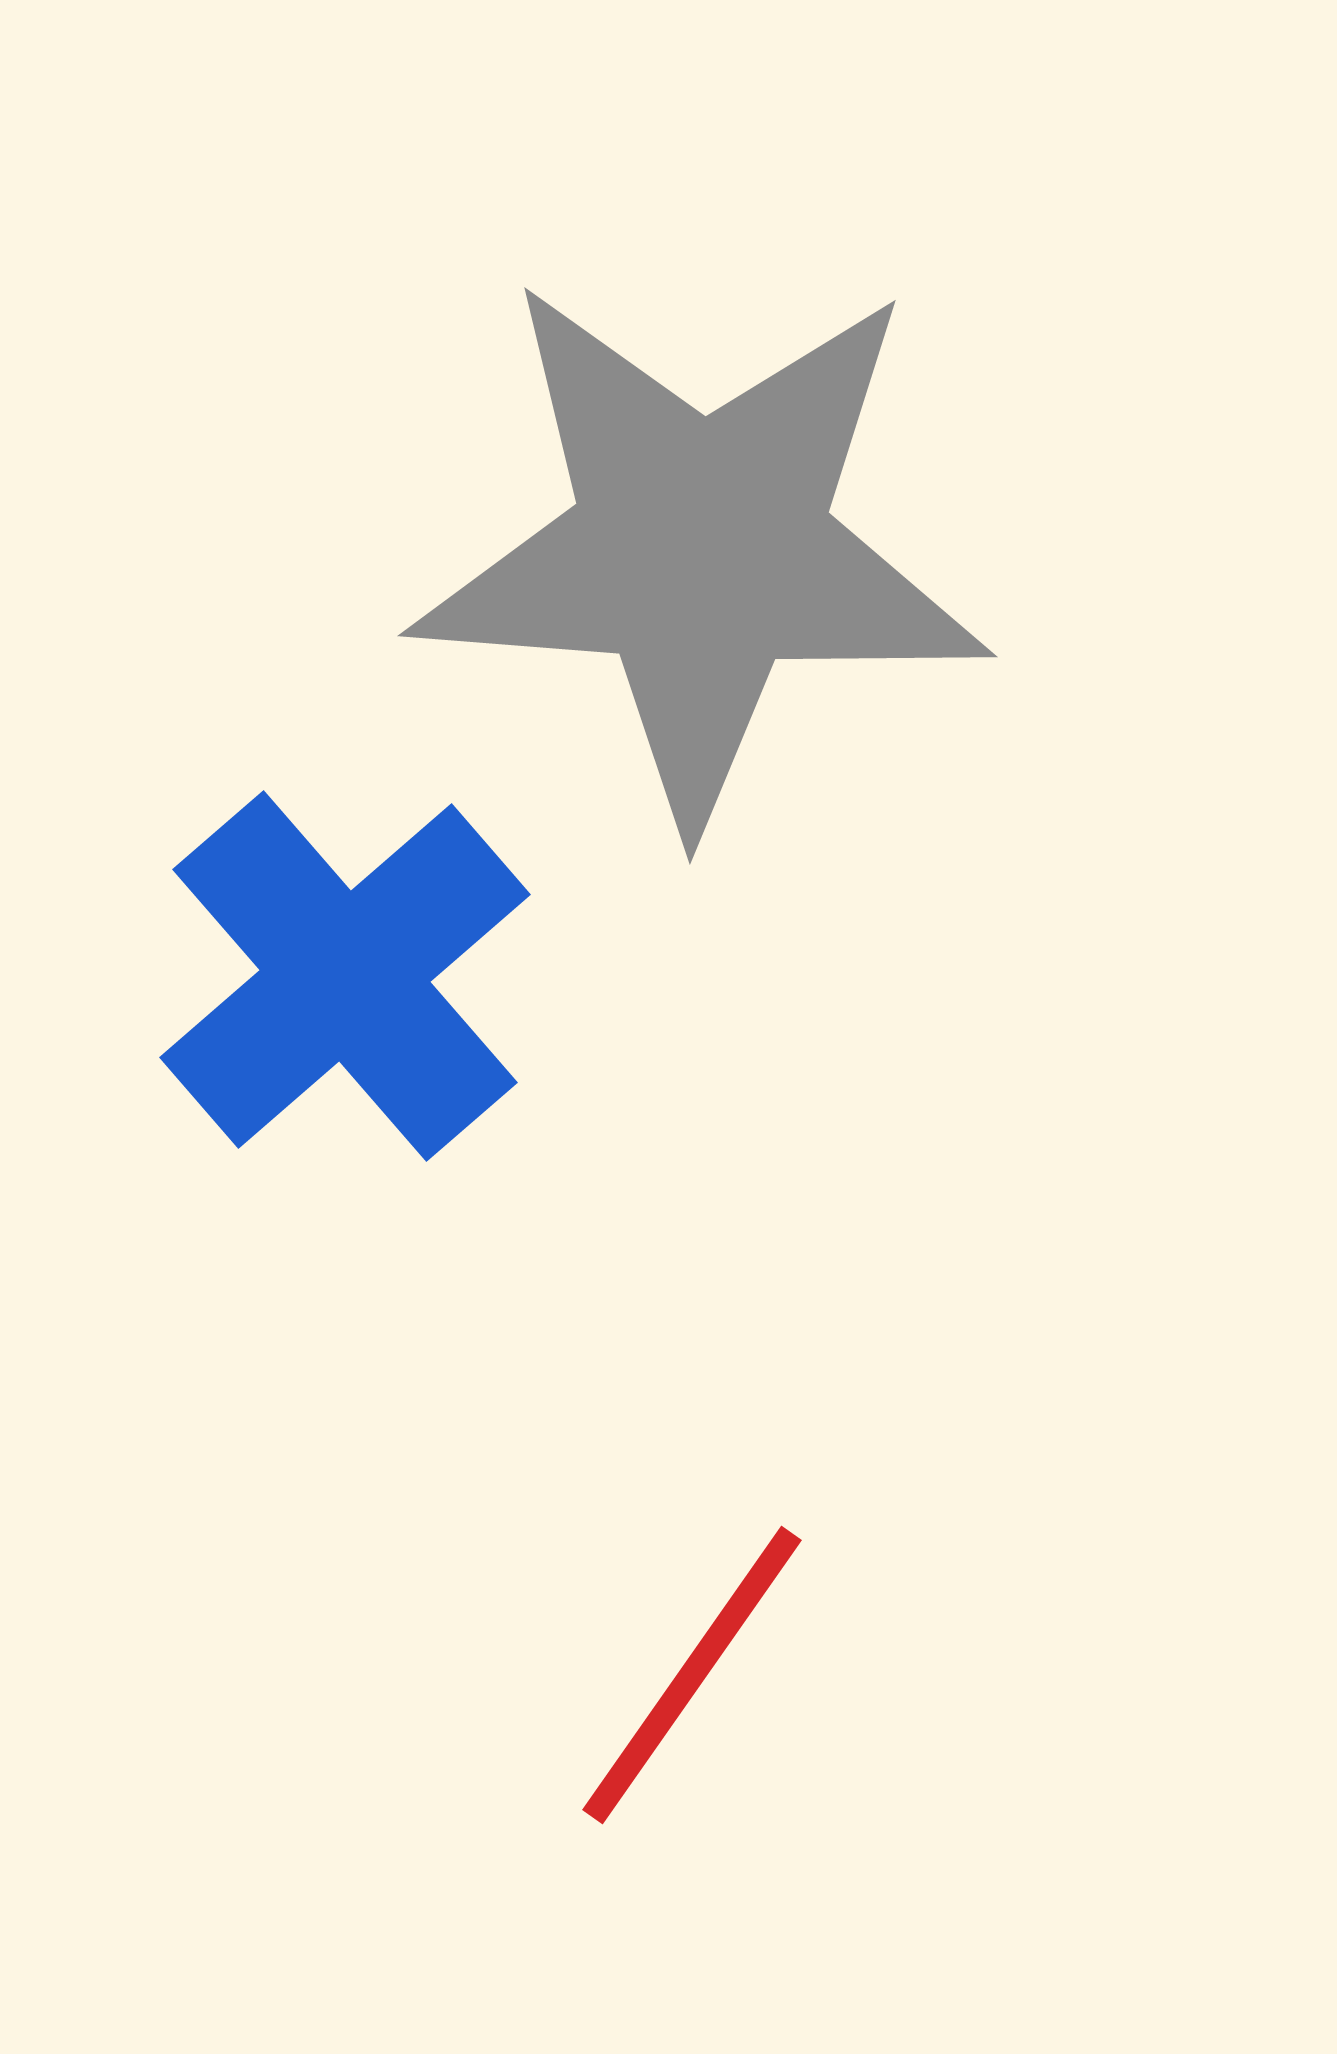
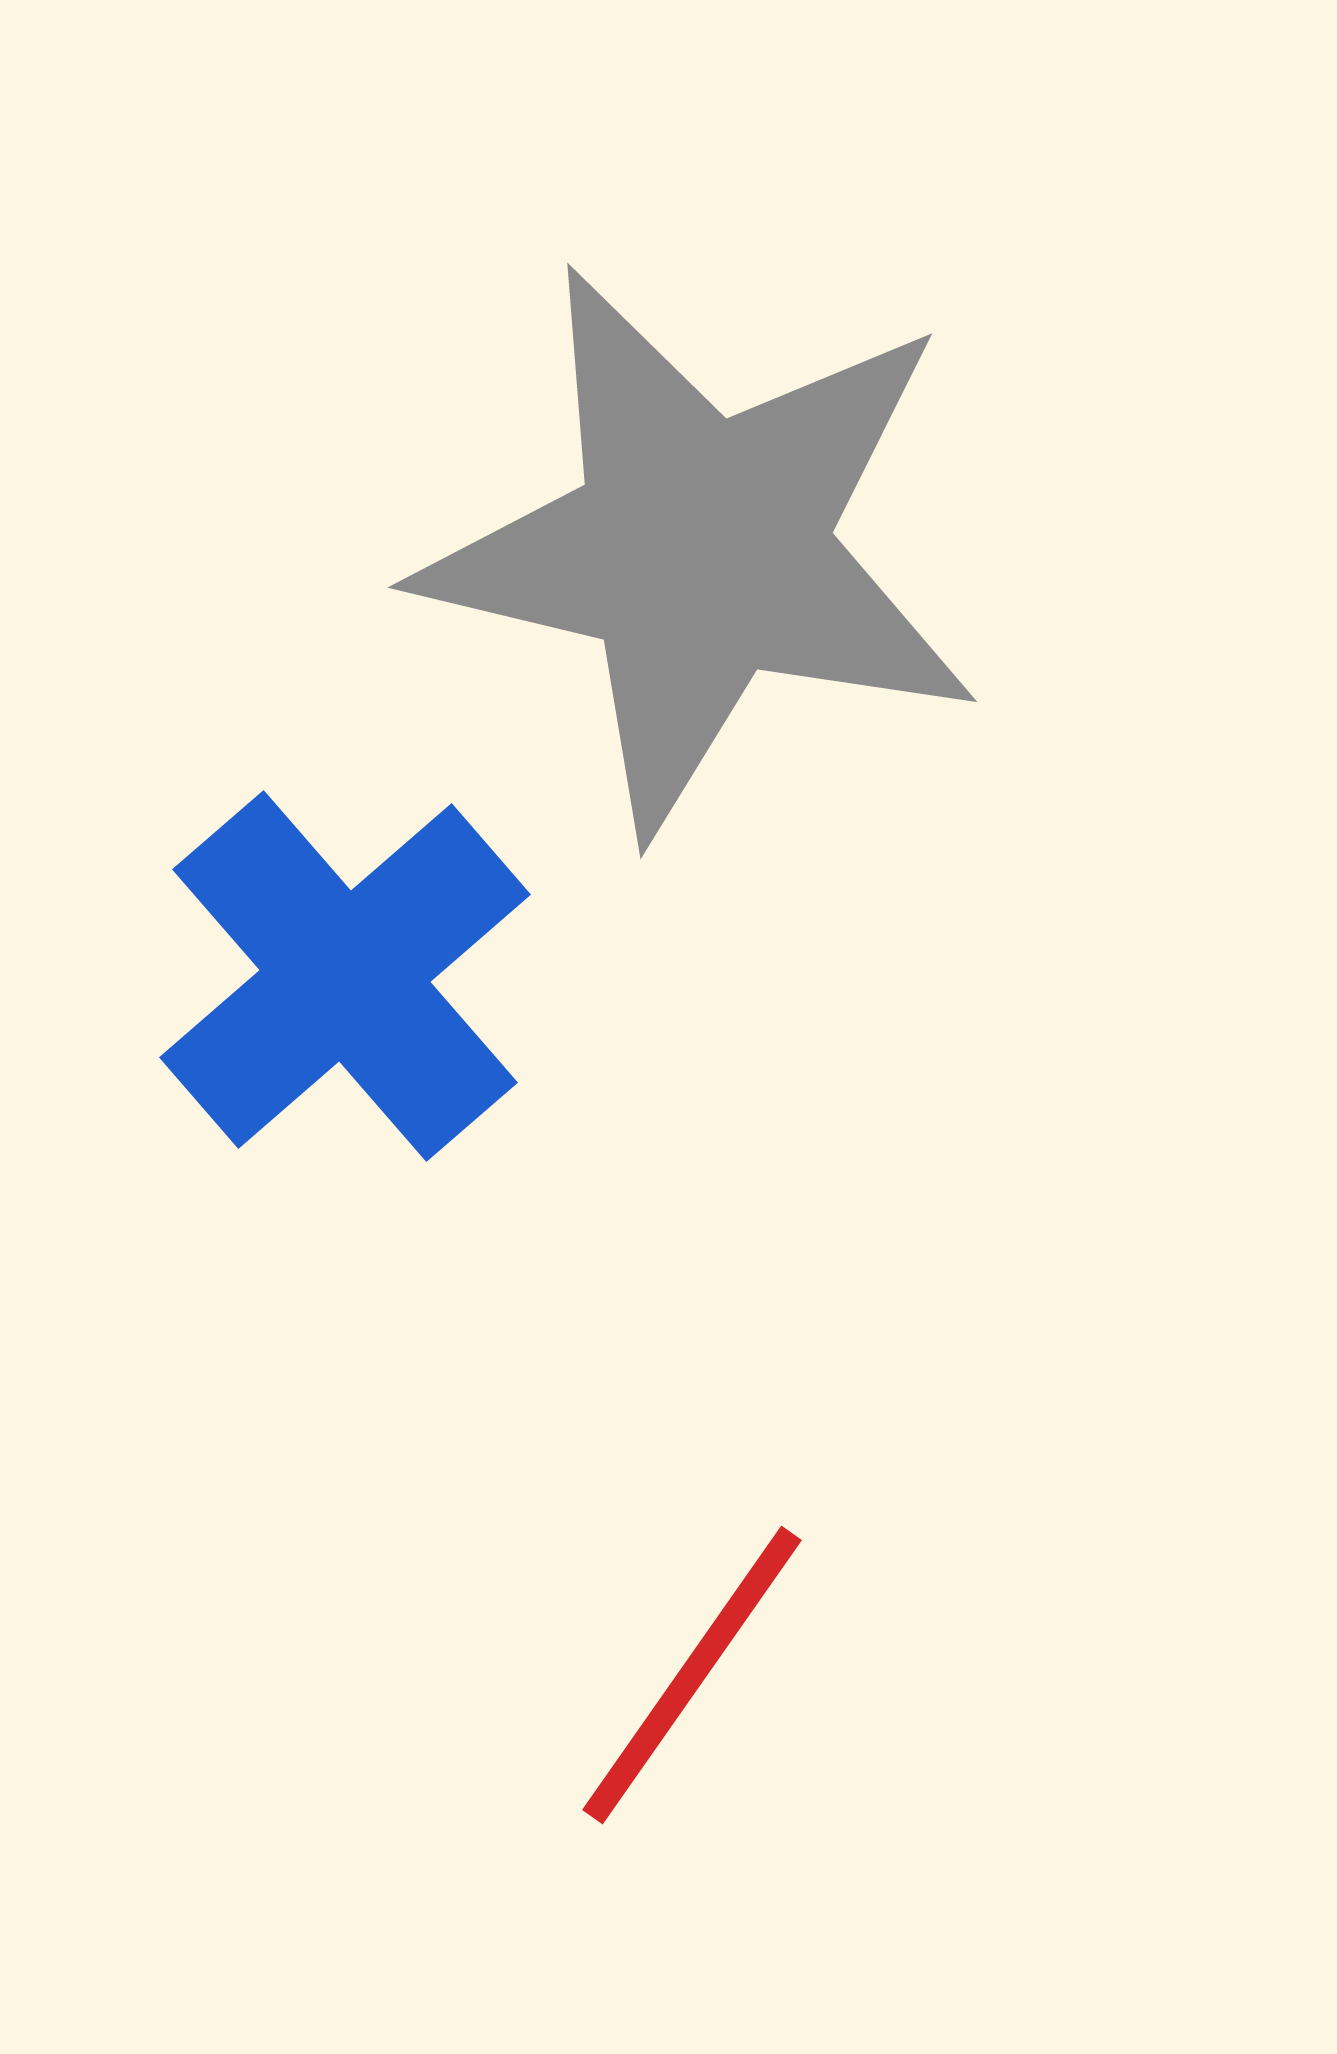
gray star: rotated 9 degrees clockwise
